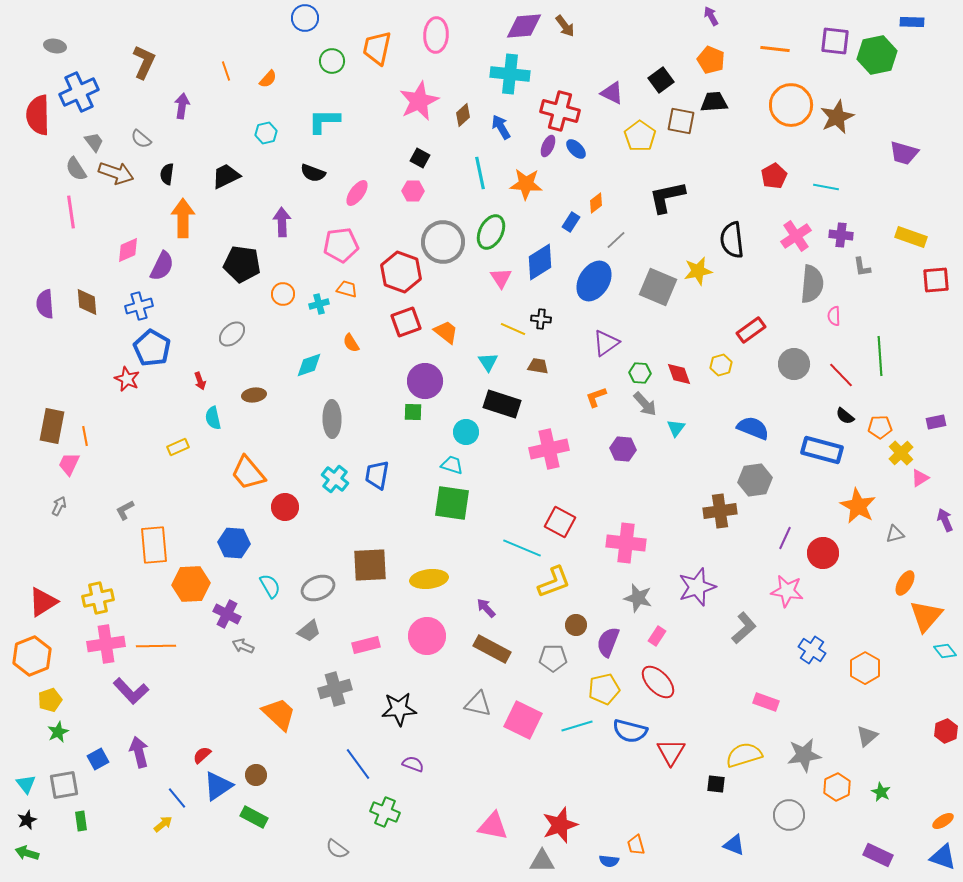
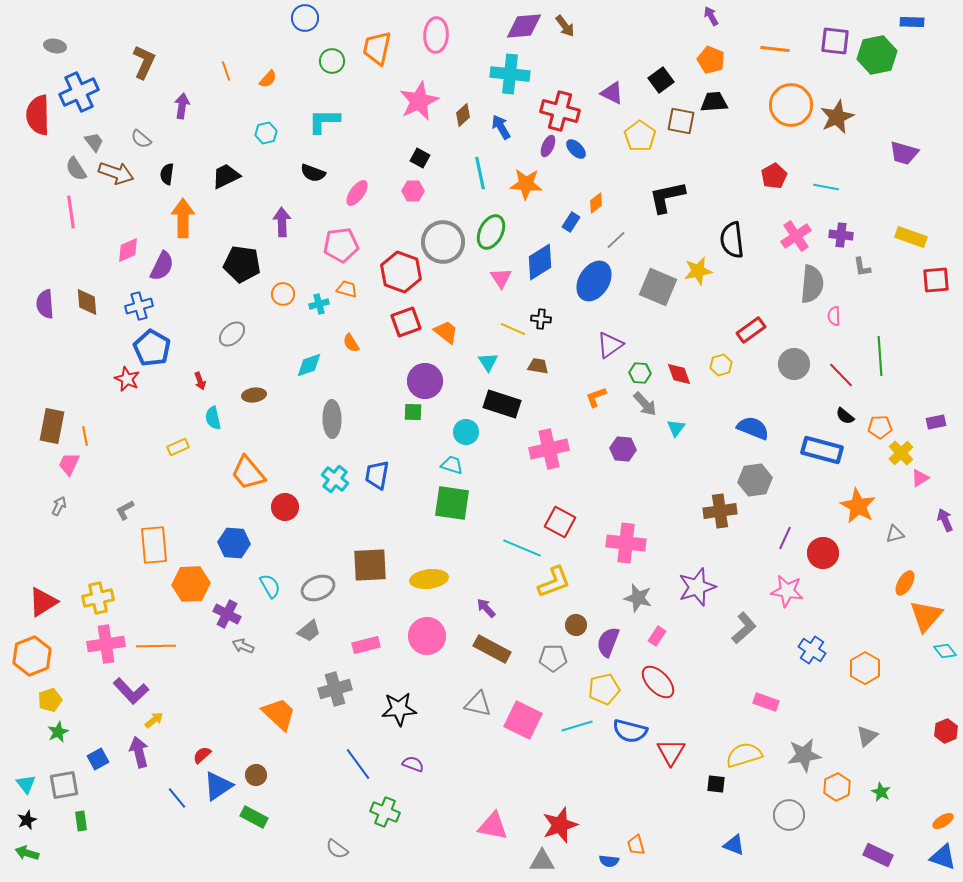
purple triangle at (606, 343): moved 4 px right, 2 px down
yellow arrow at (163, 824): moved 9 px left, 104 px up
